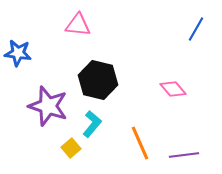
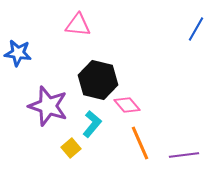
pink diamond: moved 46 px left, 16 px down
